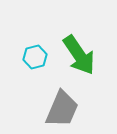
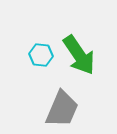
cyan hexagon: moved 6 px right, 2 px up; rotated 20 degrees clockwise
